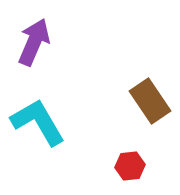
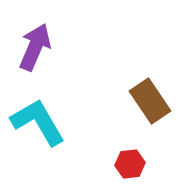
purple arrow: moved 1 px right, 5 px down
red hexagon: moved 2 px up
